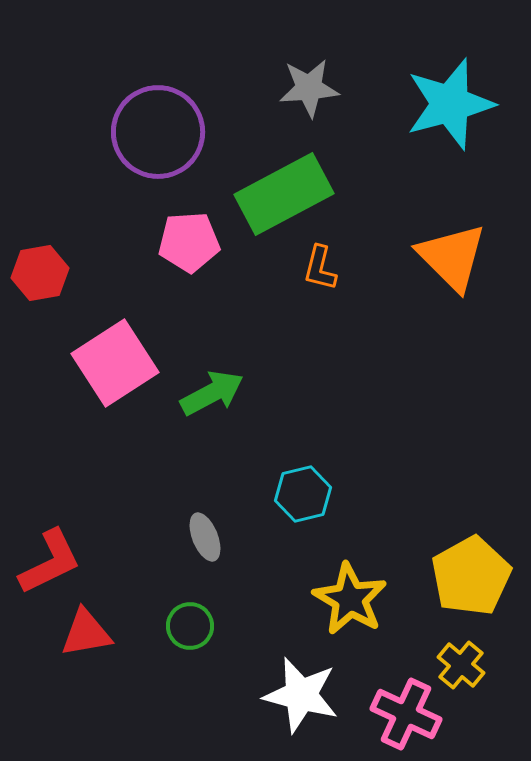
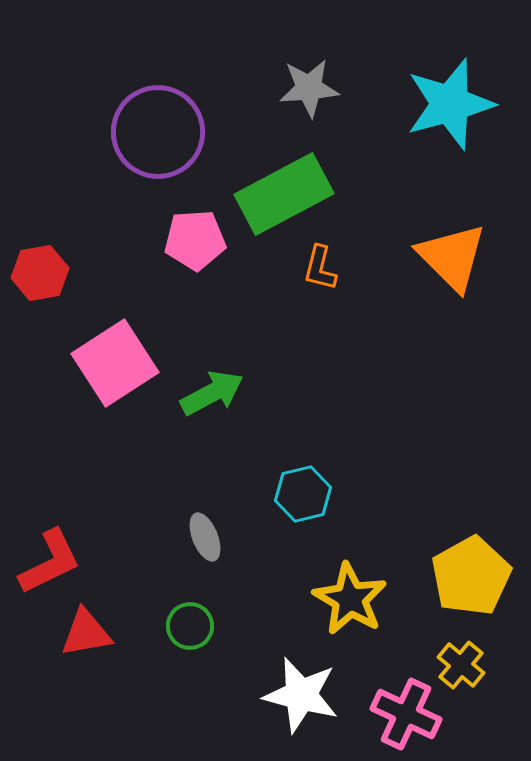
pink pentagon: moved 6 px right, 2 px up
